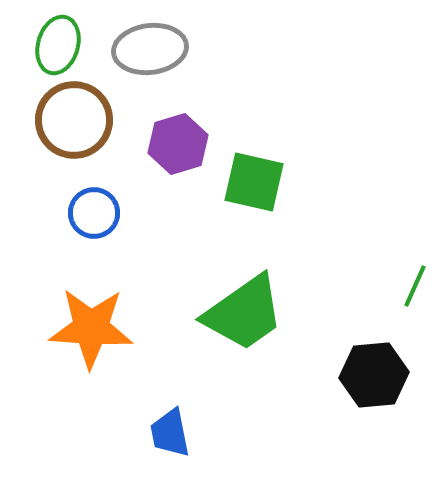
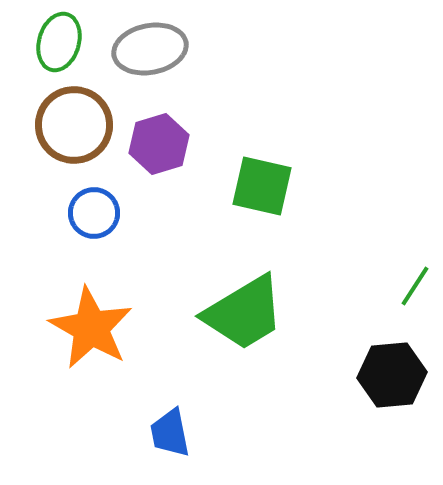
green ellipse: moved 1 px right, 3 px up
gray ellipse: rotated 4 degrees counterclockwise
brown circle: moved 5 px down
purple hexagon: moved 19 px left
green square: moved 8 px right, 4 px down
green line: rotated 9 degrees clockwise
green trapezoid: rotated 4 degrees clockwise
orange star: rotated 26 degrees clockwise
black hexagon: moved 18 px right
